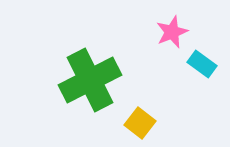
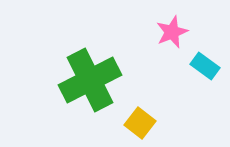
cyan rectangle: moved 3 px right, 2 px down
